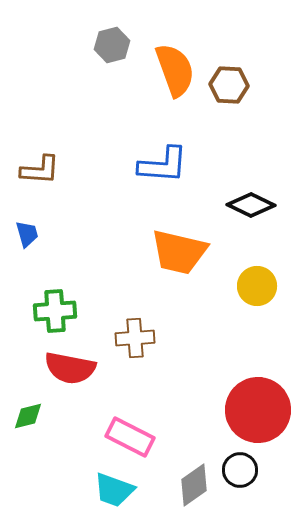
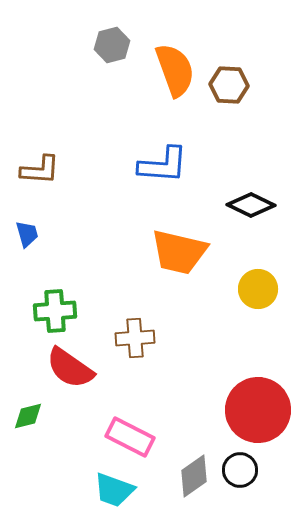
yellow circle: moved 1 px right, 3 px down
red semicircle: rotated 24 degrees clockwise
gray diamond: moved 9 px up
